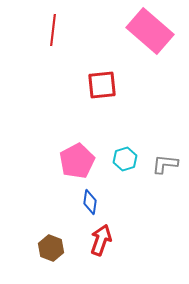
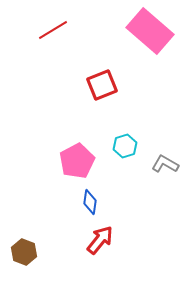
red line: rotated 52 degrees clockwise
red square: rotated 16 degrees counterclockwise
cyan hexagon: moved 13 px up
gray L-shape: rotated 24 degrees clockwise
red arrow: moved 1 px left; rotated 20 degrees clockwise
brown hexagon: moved 27 px left, 4 px down
